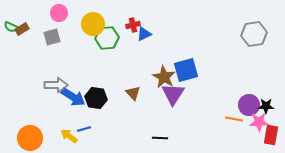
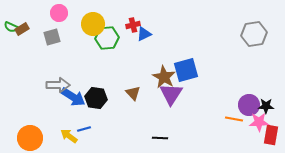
gray arrow: moved 2 px right
purple triangle: moved 2 px left
